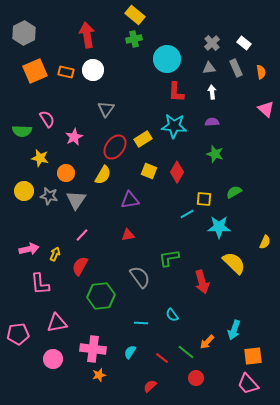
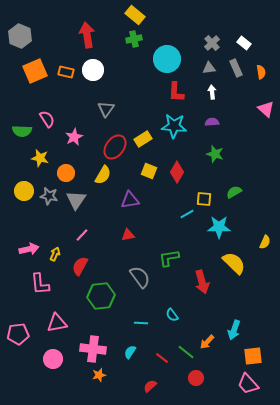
gray hexagon at (24, 33): moved 4 px left, 3 px down; rotated 10 degrees counterclockwise
